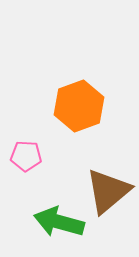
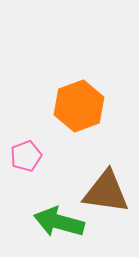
pink pentagon: rotated 24 degrees counterclockwise
brown triangle: moved 2 px left, 1 px down; rotated 48 degrees clockwise
